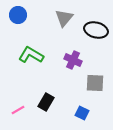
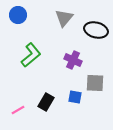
green L-shape: rotated 110 degrees clockwise
blue square: moved 7 px left, 16 px up; rotated 16 degrees counterclockwise
